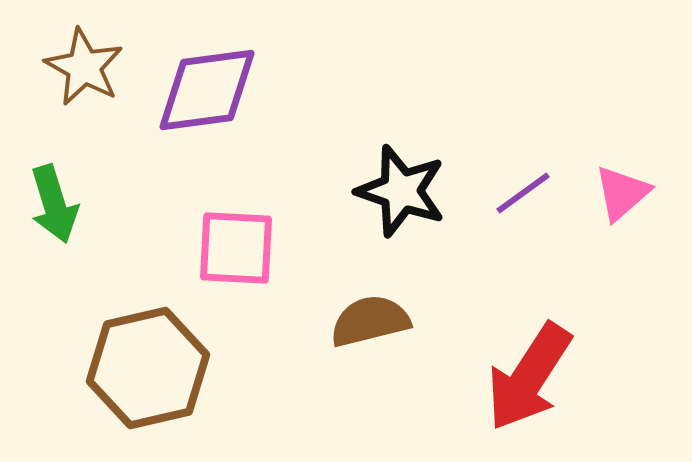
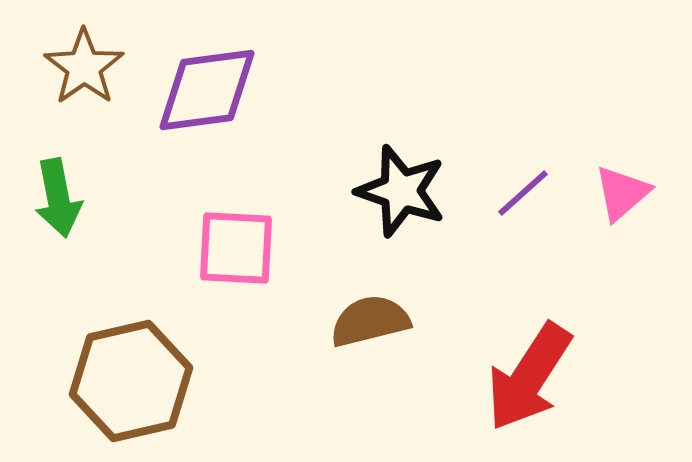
brown star: rotated 8 degrees clockwise
purple line: rotated 6 degrees counterclockwise
green arrow: moved 4 px right, 6 px up; rotated 6 degrees clockwise
brown hexagon: moved 17 px left, 13 px down
